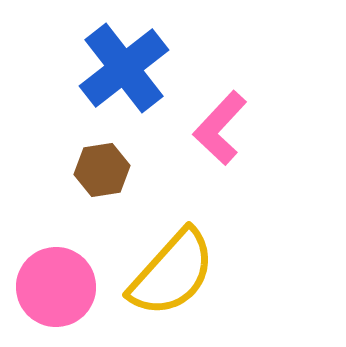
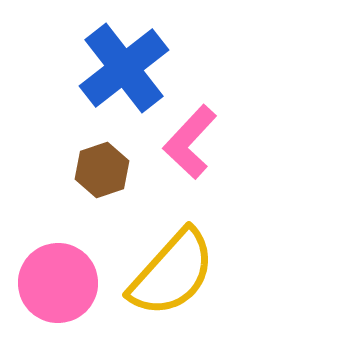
pink L-shape: moved 30 px left, 14 px down
brown hexagon: rotated 10 degrees counterclockwise
pink circle: moved 2 px right, 4 px up
